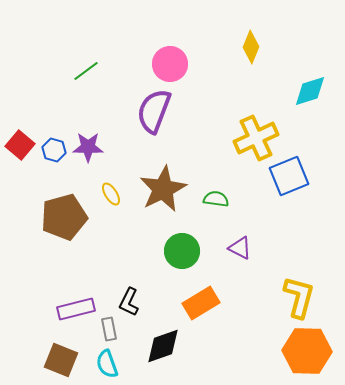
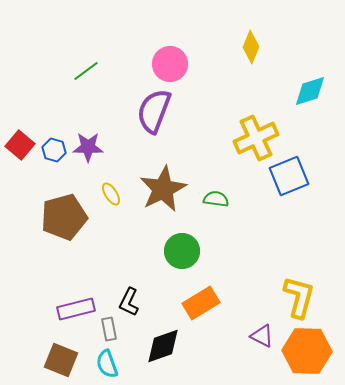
purple triangle: moved 22 px right, 88 px down
